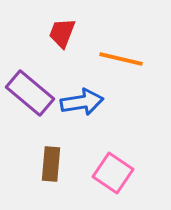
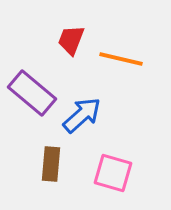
red trapezoid: moved 9 px right, 7 px down
purple rectangle: moved 2 px right
blue arrow: moved 13 px down; rotated 33 degrees counterclockwise
pink square: rotated 18 degrees counterclockwise
